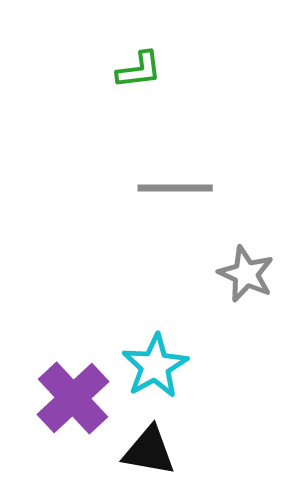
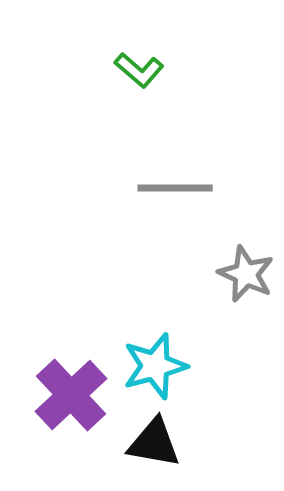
green L-shape: rotated 48 degrees clockwise
cyan star: rotated 14 degrees clockwise
purple cross: moved 2 px left, 3 px up
black triangle: moved 5 px right, 8 px up
